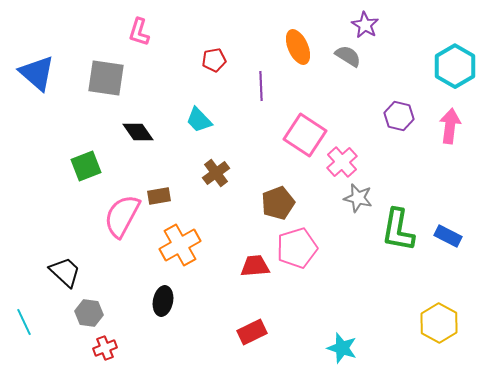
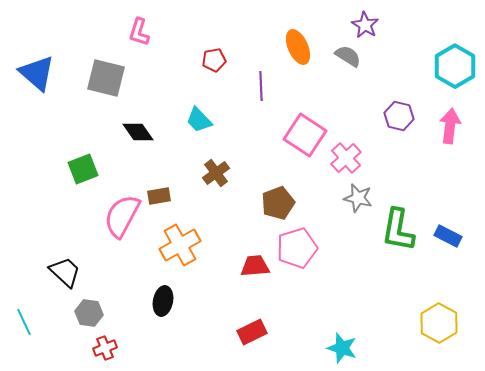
gray square: rotated 6 degrees clockwise
pink cross: moved 4 px right, 4 px up
green square: moved 3 px left, 3 px down
